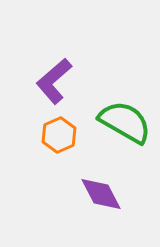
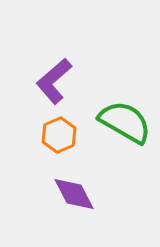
purple diamond: moved 27 px left
